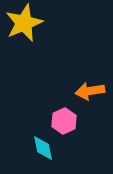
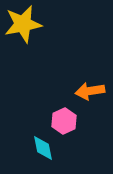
yellow star: moved 1 px left, 1 px down; rotated 12 degrees clockwise
